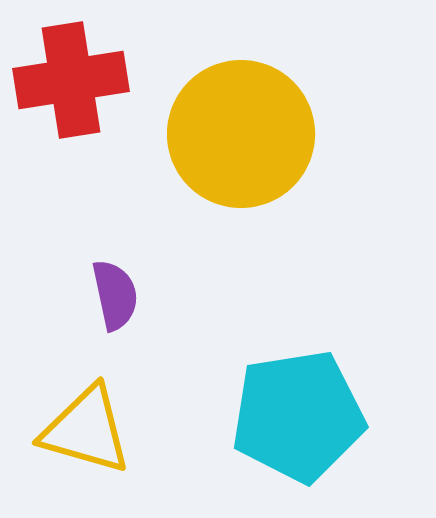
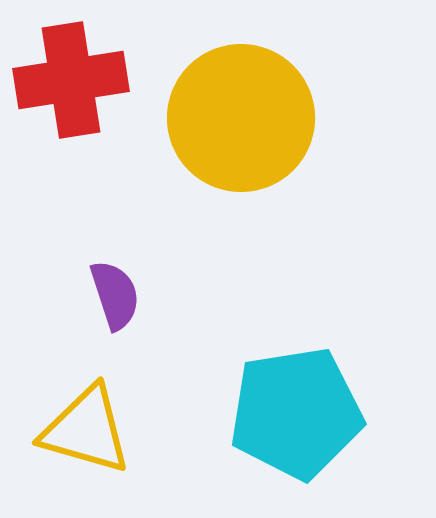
yellow circle: moved 16 px up
purple semicircle: rotated 6 degrees counterclockwise
cyan pentagon: moved 2 px left, 3 px up
